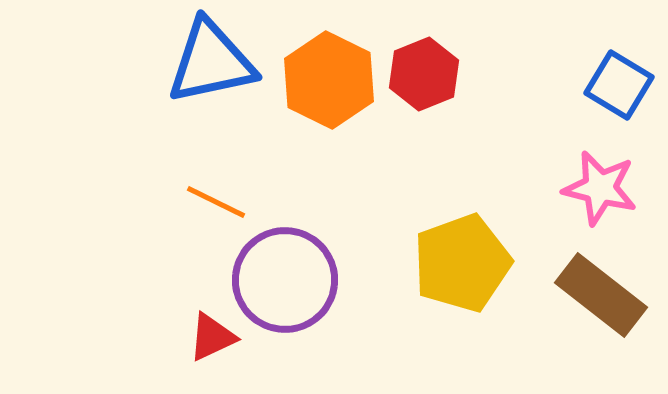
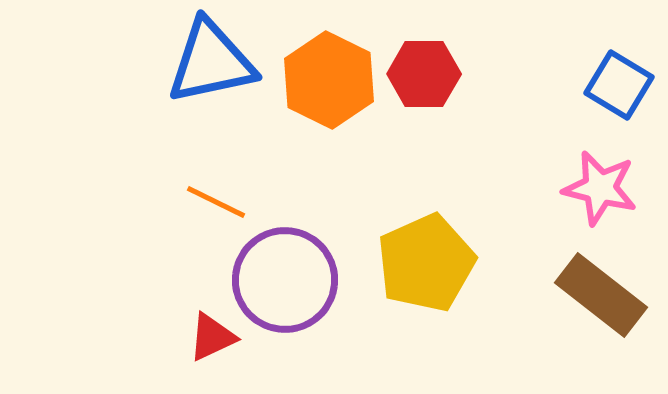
red hexagon: rotated 22 degrees clockwise
yellow pentagon: moved 36 px left; rotated 4 degrees counterclockwise
